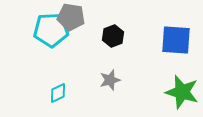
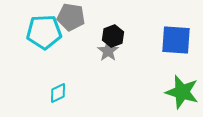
cyan pentagon: moved 7 px left, 2 px down
gray star: moved 2 px left, 29 px up; rotated 20 degrees counterclockwise
